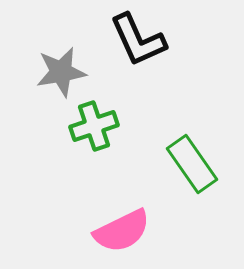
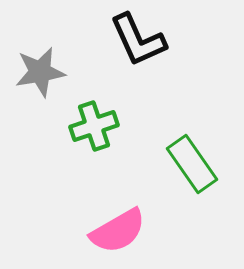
gray star: moved 21 px left
pink semicircle: moved 4 px left; rotated 4 degrees counterclockwise
